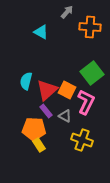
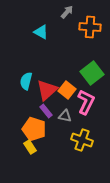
orange square: rotated 12 degrees clockwise
gray triangle: rotated 16 degrees counterclockwise
orange pentagon: rotated 15 degrees clockwise
yellow rectangle: moved 9 px left, 2 px down
